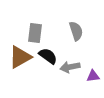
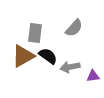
gray semicircle: moved 2 px left, 3 px up; rotated 60 degrees clockwise
brown triangle: moved 3 px right, 1 px up
